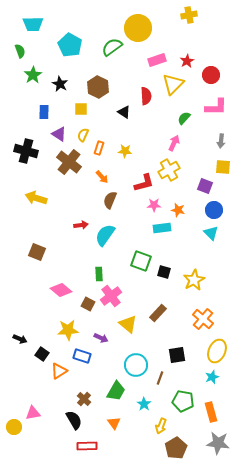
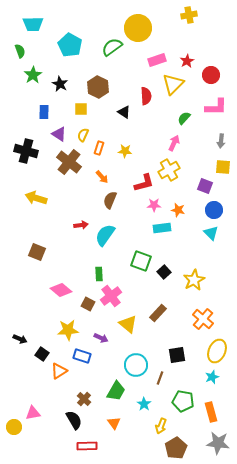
black square at (164, 272): rotated 32 degrees clockwise
